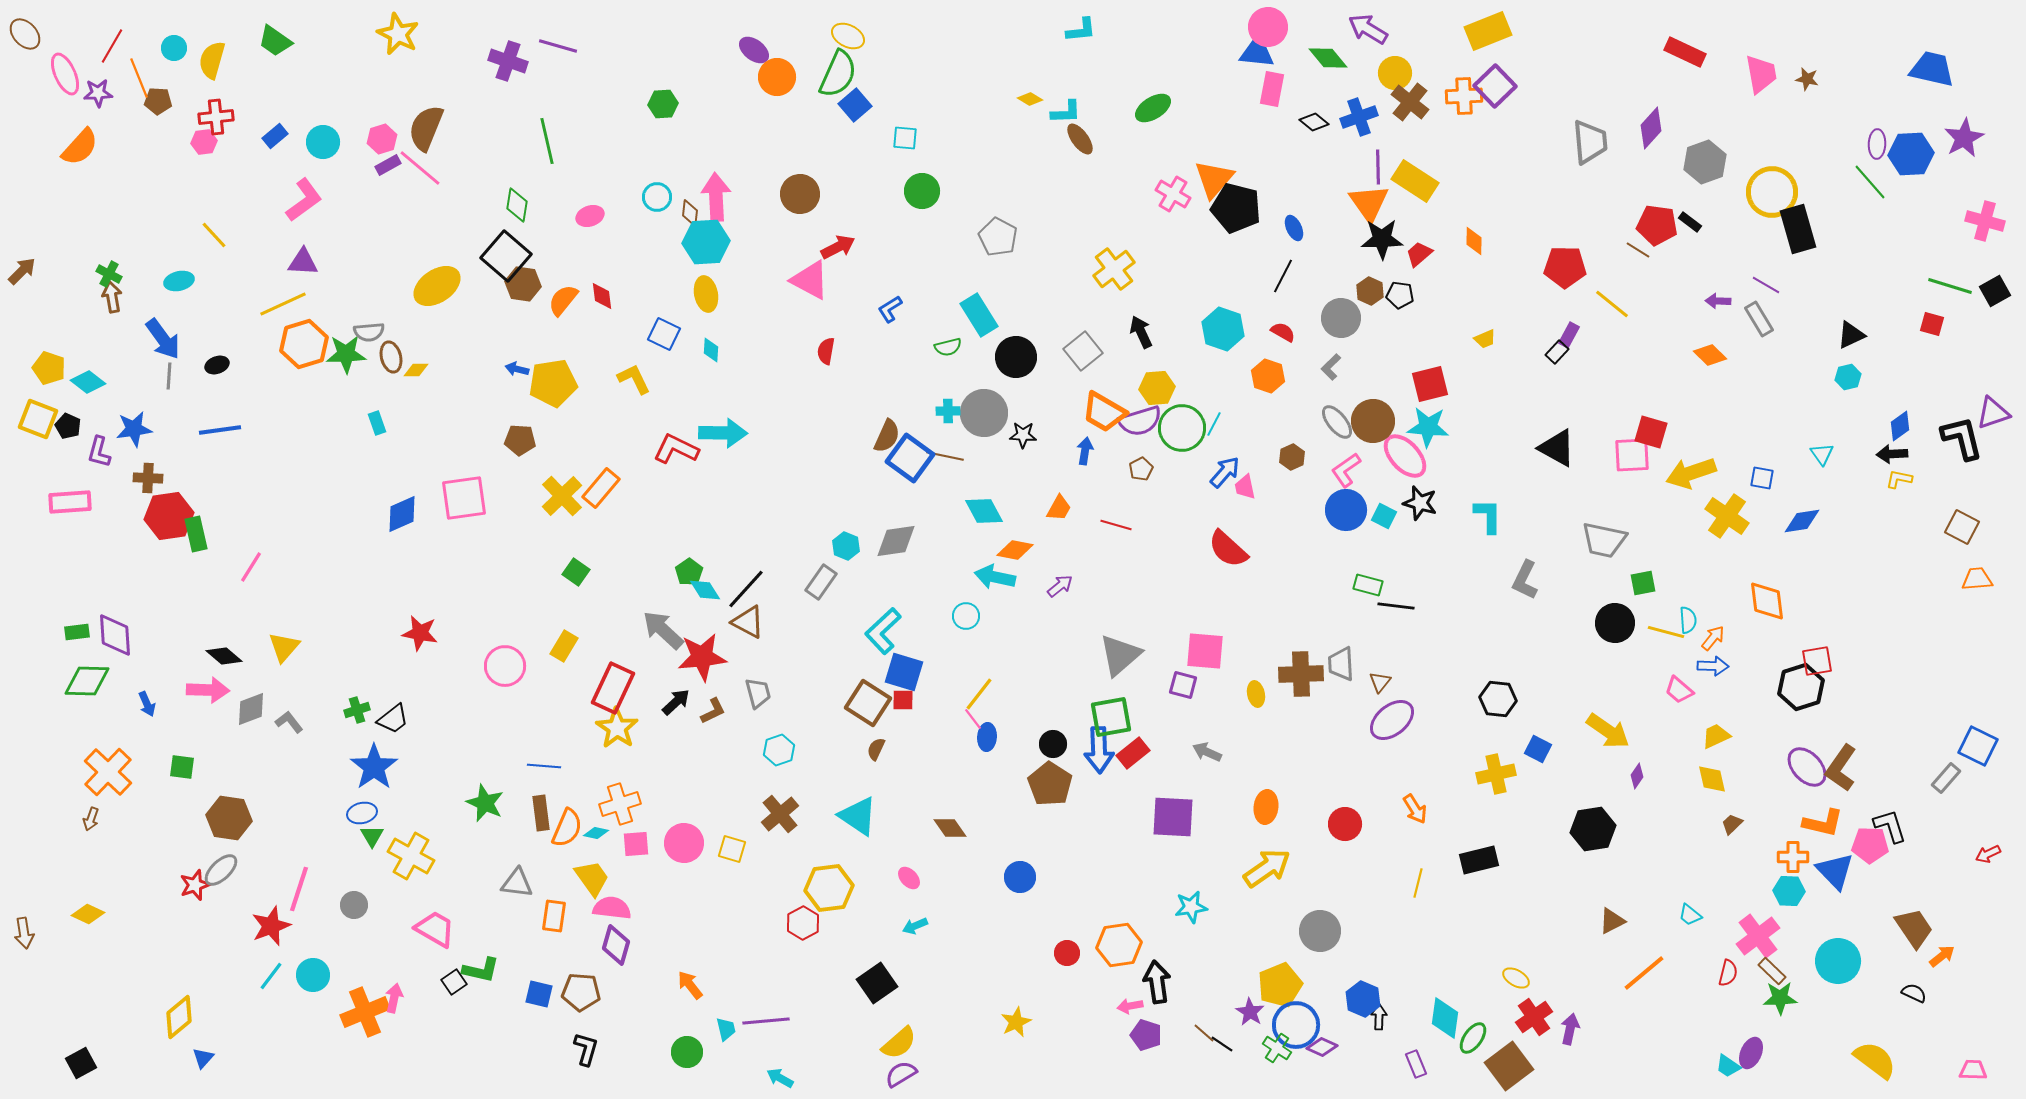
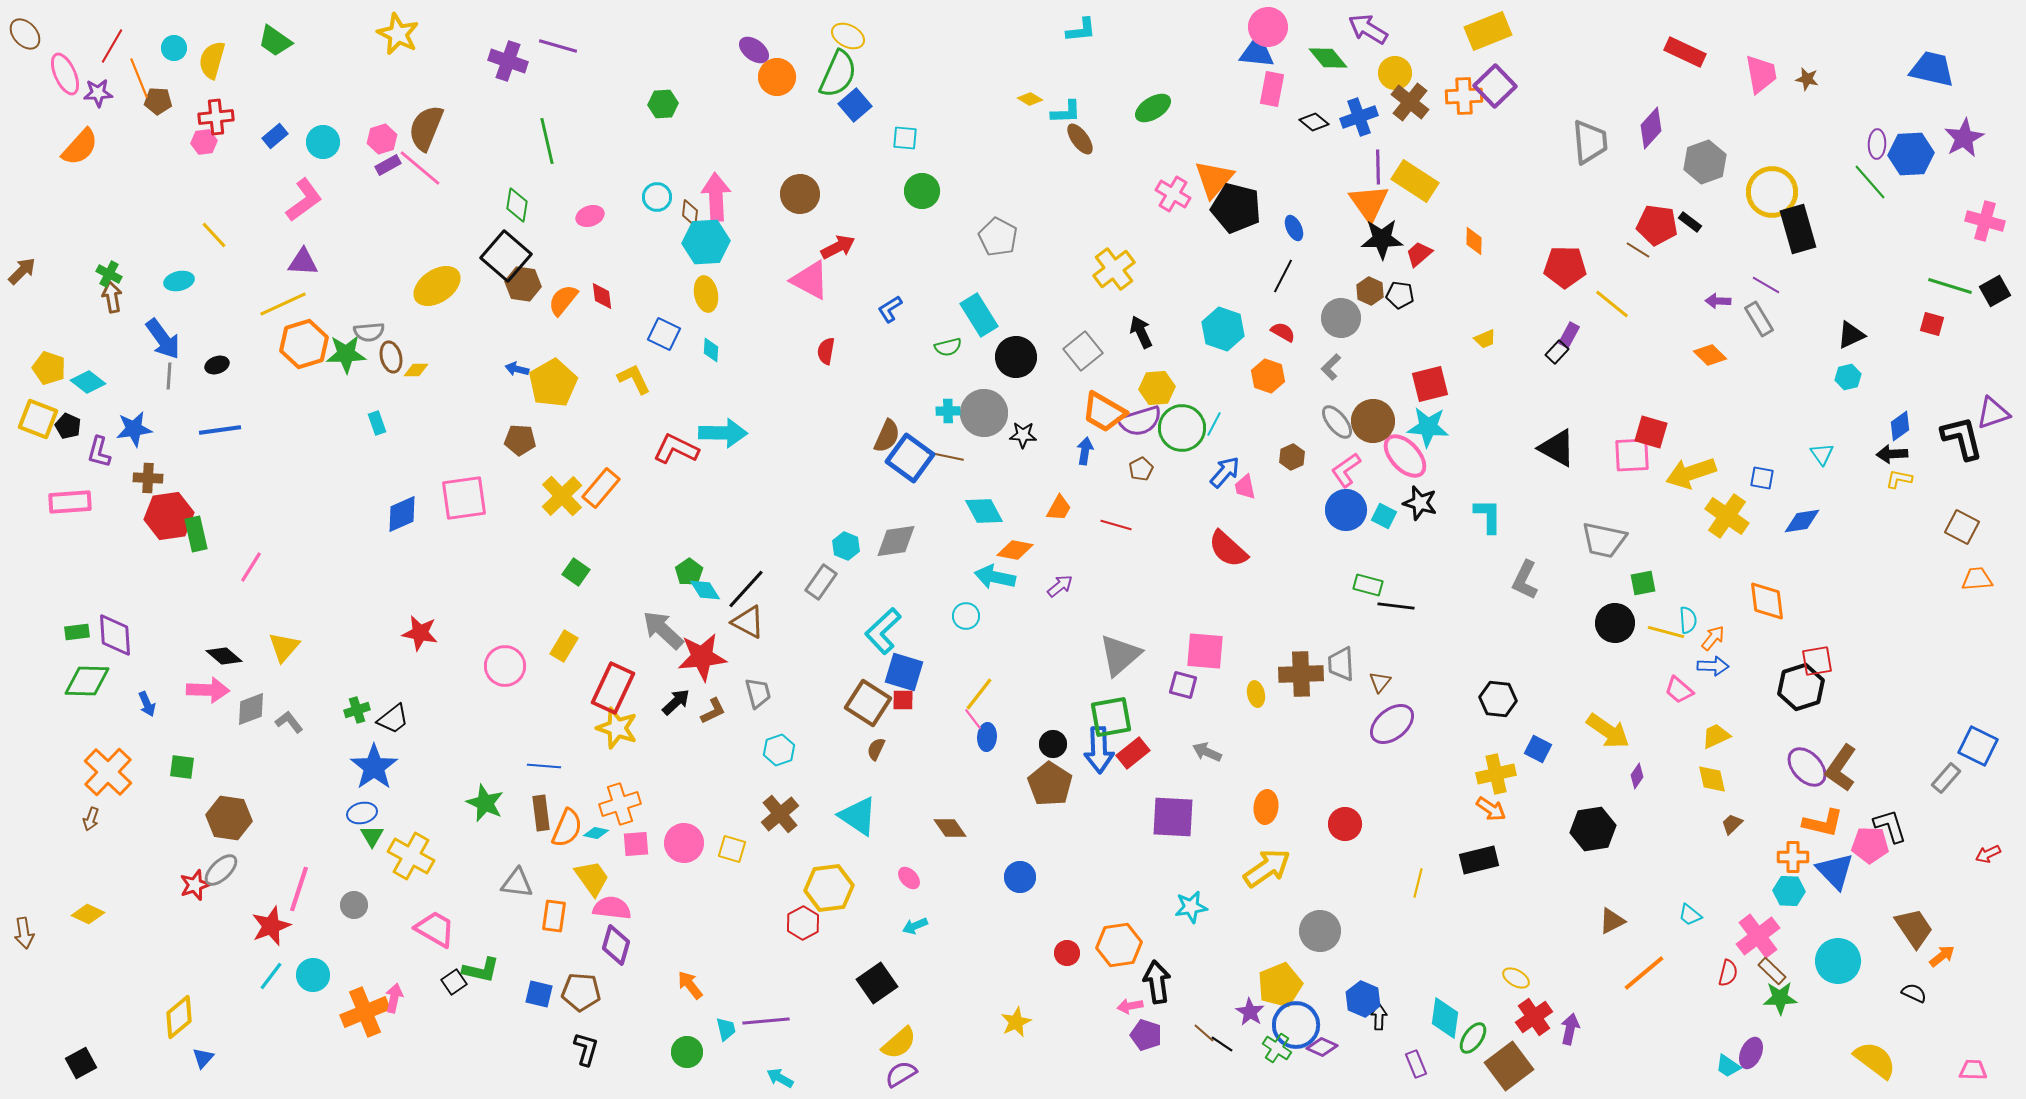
yellow pentagon at (553, 383): rotated 21 degrees counterclockwise
purple ellipse at (1392, 720): moved 4 px down
yellow star at (617, 728): rotated 15 degrees counterclockwise
orange arrow at (1415, 809): moved 76 px right; rotated 24 degrees counterclockwise
